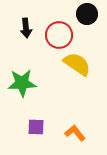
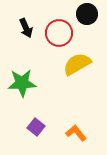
black arrow: rotated 18 degrees counterclockwise
red circle: moved 2 px up
yellow semicircle: rotated 64 degrees counterclockwise
purple square: rotated 36 degrees clockwise
orange L-shape: moved 1 px right
